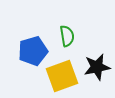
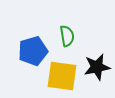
yellow square: rotated 28 degrees clockwise
